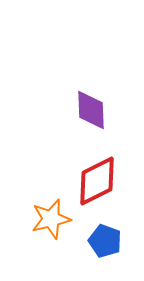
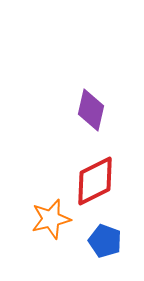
purple diamond: rotated 15 degrees clockwise
red diamond: moved 2 px left
